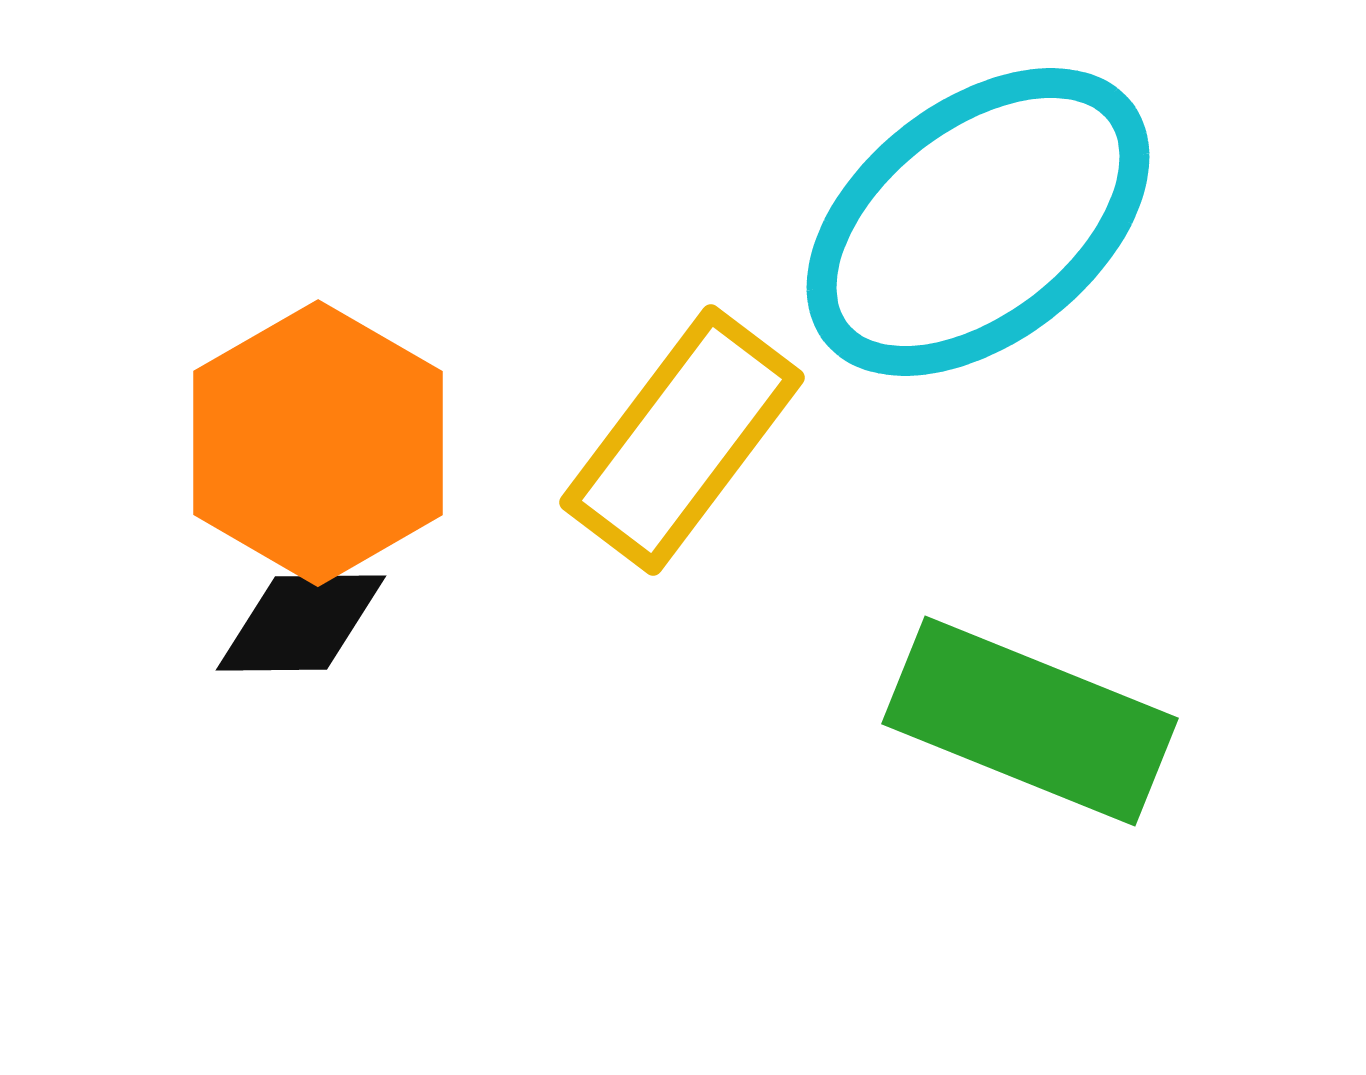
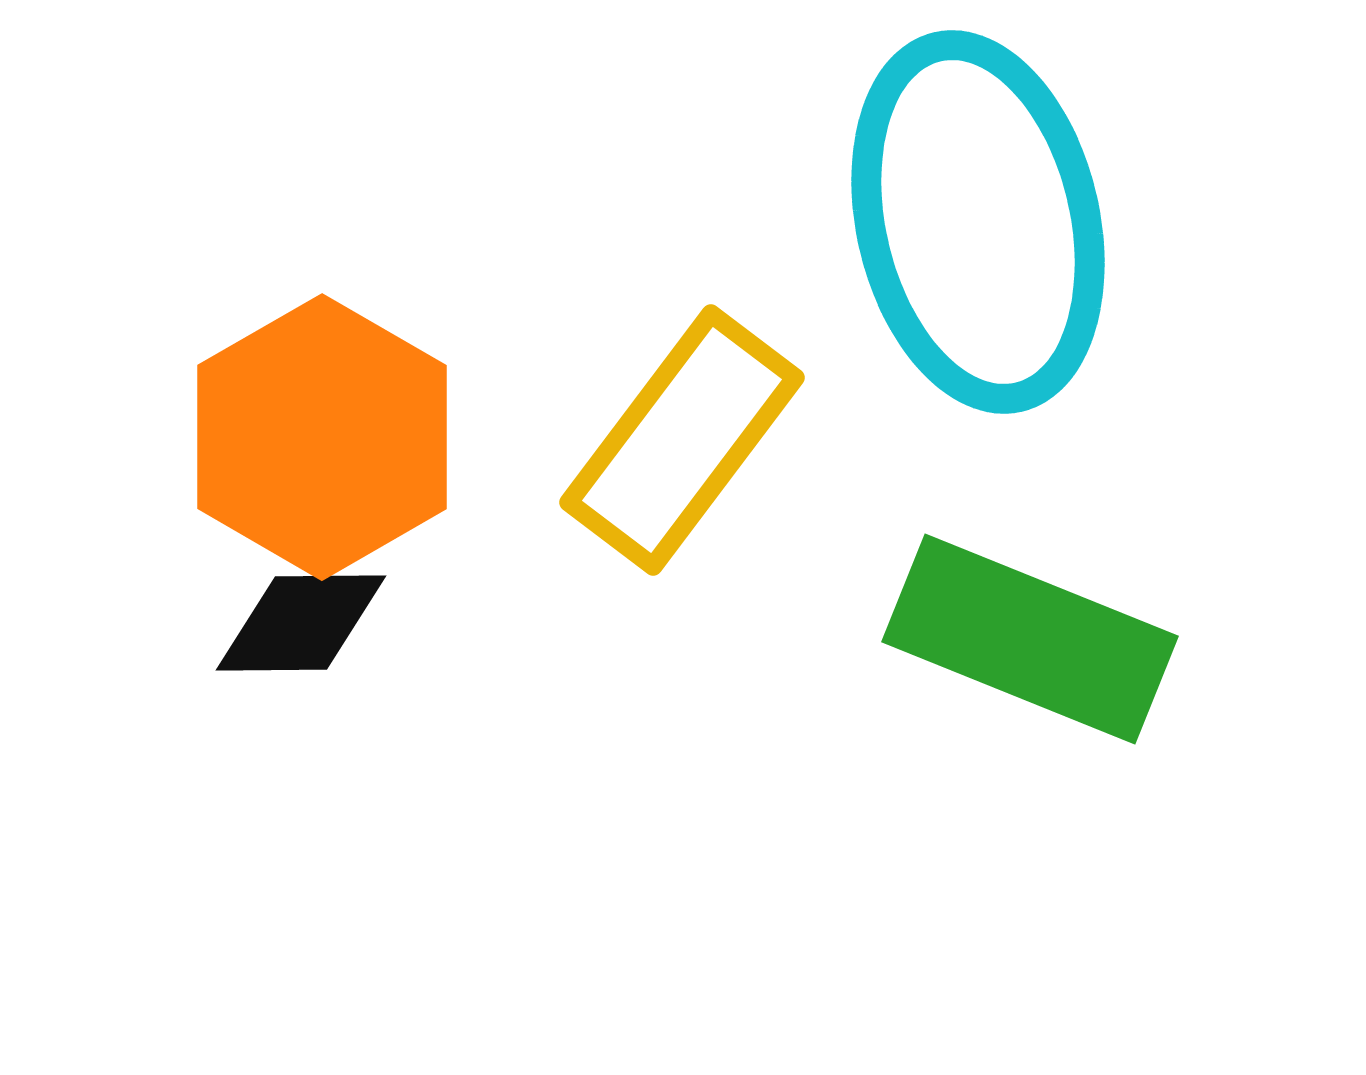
cyan ellipse: rotated 65 degrees counterclockwise
orange hexagon: moved 4 px right, 6 px up
green rectangle: moved 82 px up
